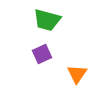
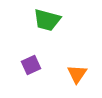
purple square: moved 11 px left, 11 px down
